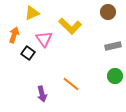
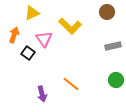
brown circle: moved 1 px left
green circle: moved 1 px right, 4 px down
